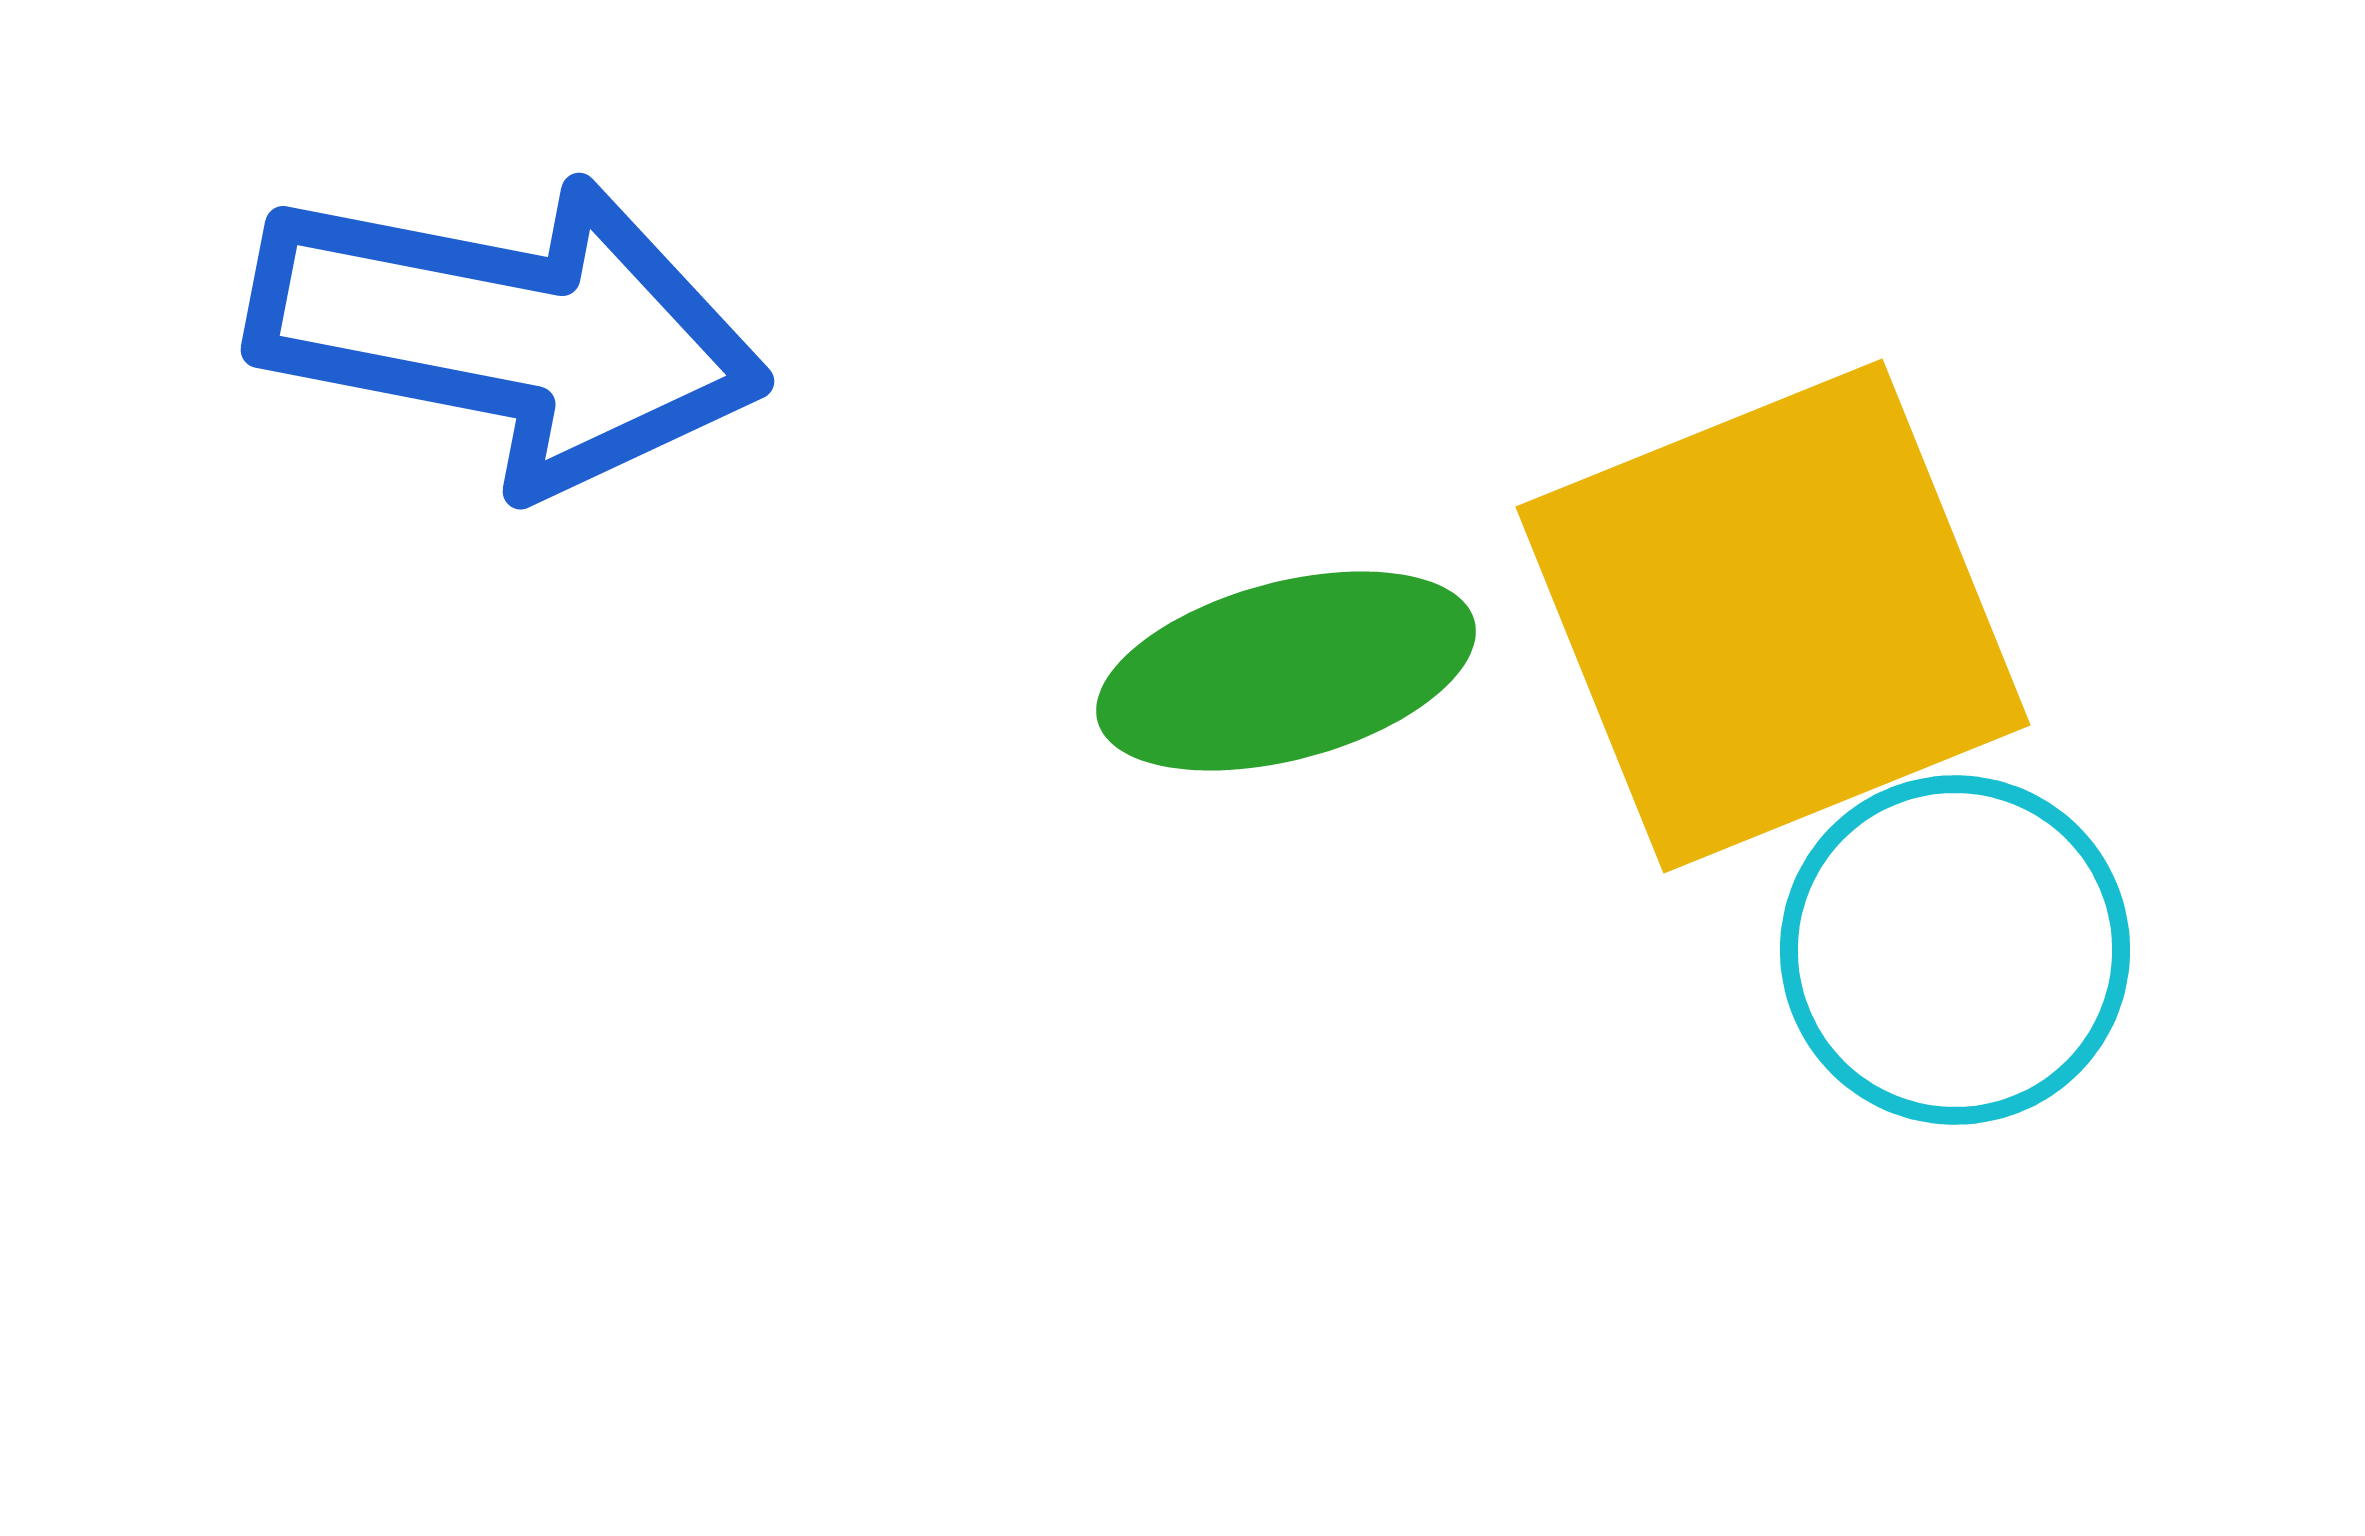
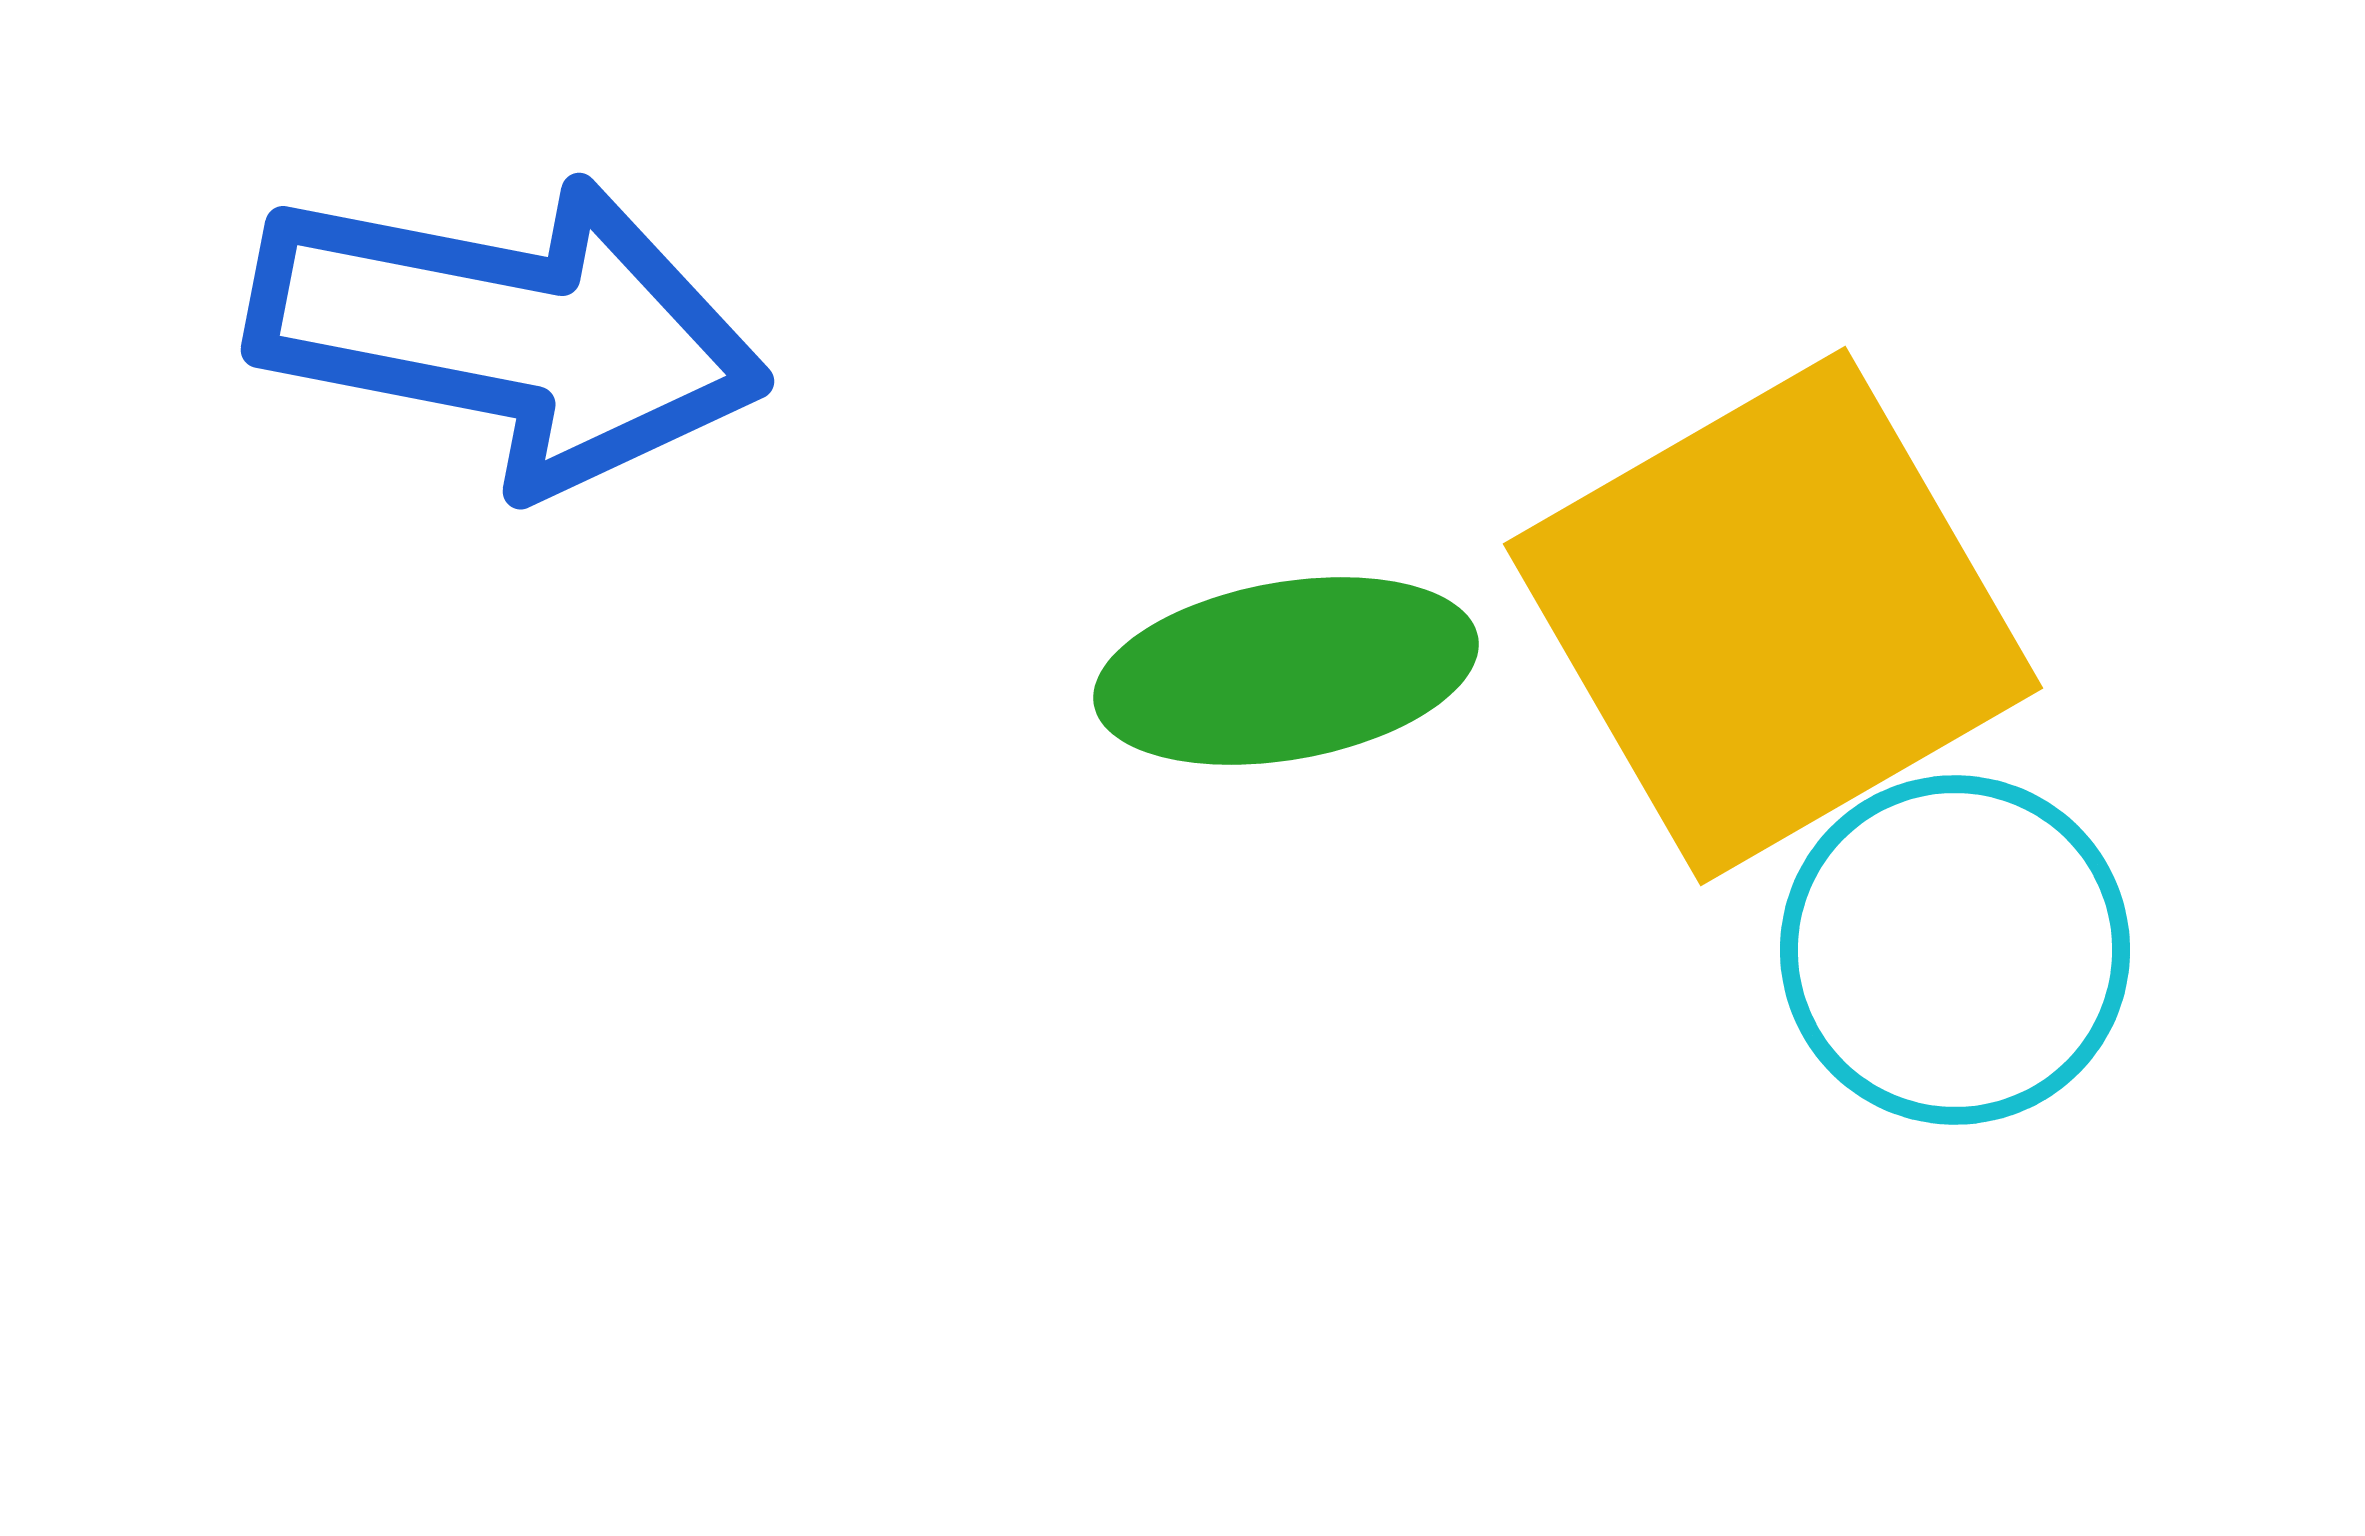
yellow square: rotated 8 degrees counterclockwise
green ellipse: rotated 5 degrees clockwise
